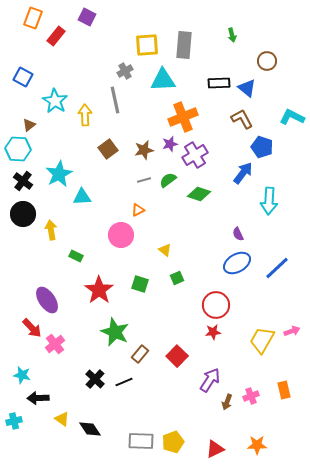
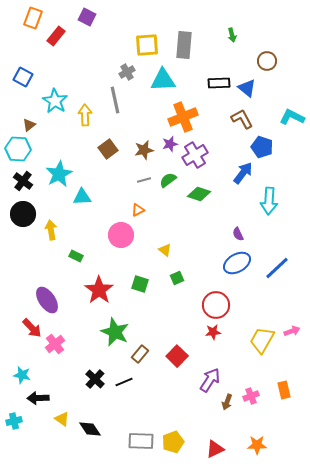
gray cross at (125, 71): moved 2 px right, 1 px down
